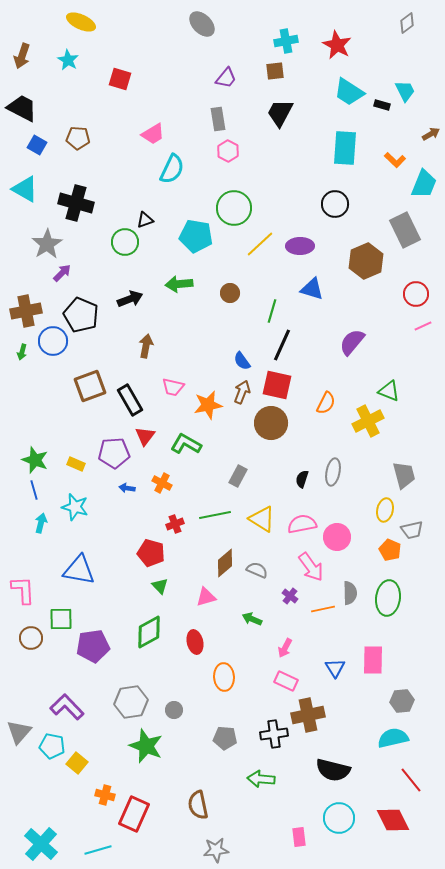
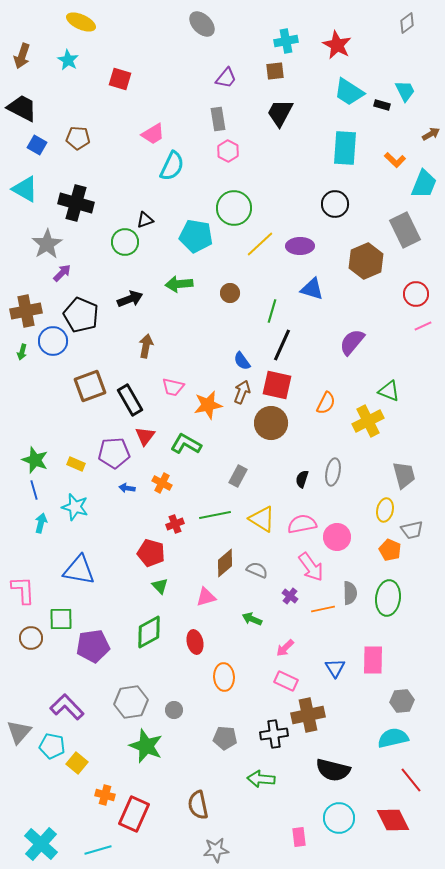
cyan semicircle at (172, 169): moved 3 px up
pink arrow at (285, 648): rotated 18 degrees clockwise
